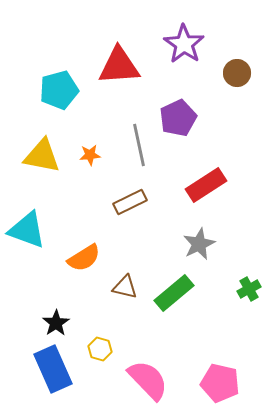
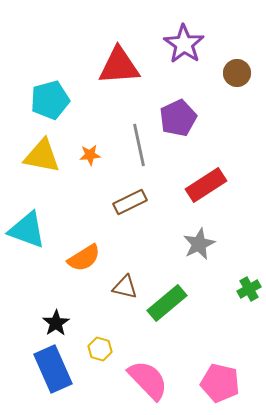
cyan pentagon: moved 9 px left, 10 px down
green rectangle: moved 7 px left, 10 px down
